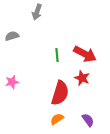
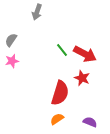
gray semicircle: moved 1 px left, 4 px down; rotated 40 degrees counterclockwise
green line: moved 5 px right, 5 px up; rotated 32 degrees counterclockwise
pink star: moved 21 px up
purple semicircle: moved 2 px right, 2 px down; rotated 32 degrees counterclockwise
